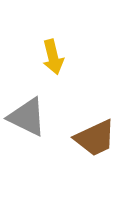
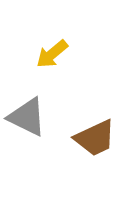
yellow arrow: moved 1 px left, 3 px up; rotated 64 degrees clockwise
